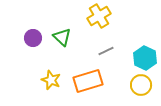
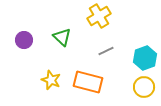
purple circle: moved 9 px left, 2 px down
cyan hexagon: rotated 15 degrees clockwise
orange rectangle: moved 1 px down; rotated 32 degrees clockwise
yellow circle: moved 3 px right, 2 px down
